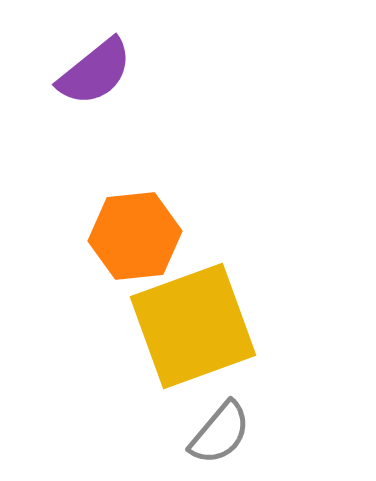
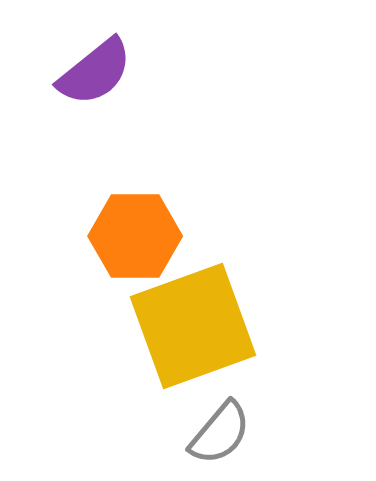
orange hexagon: rotated 6 degrees clockwise
